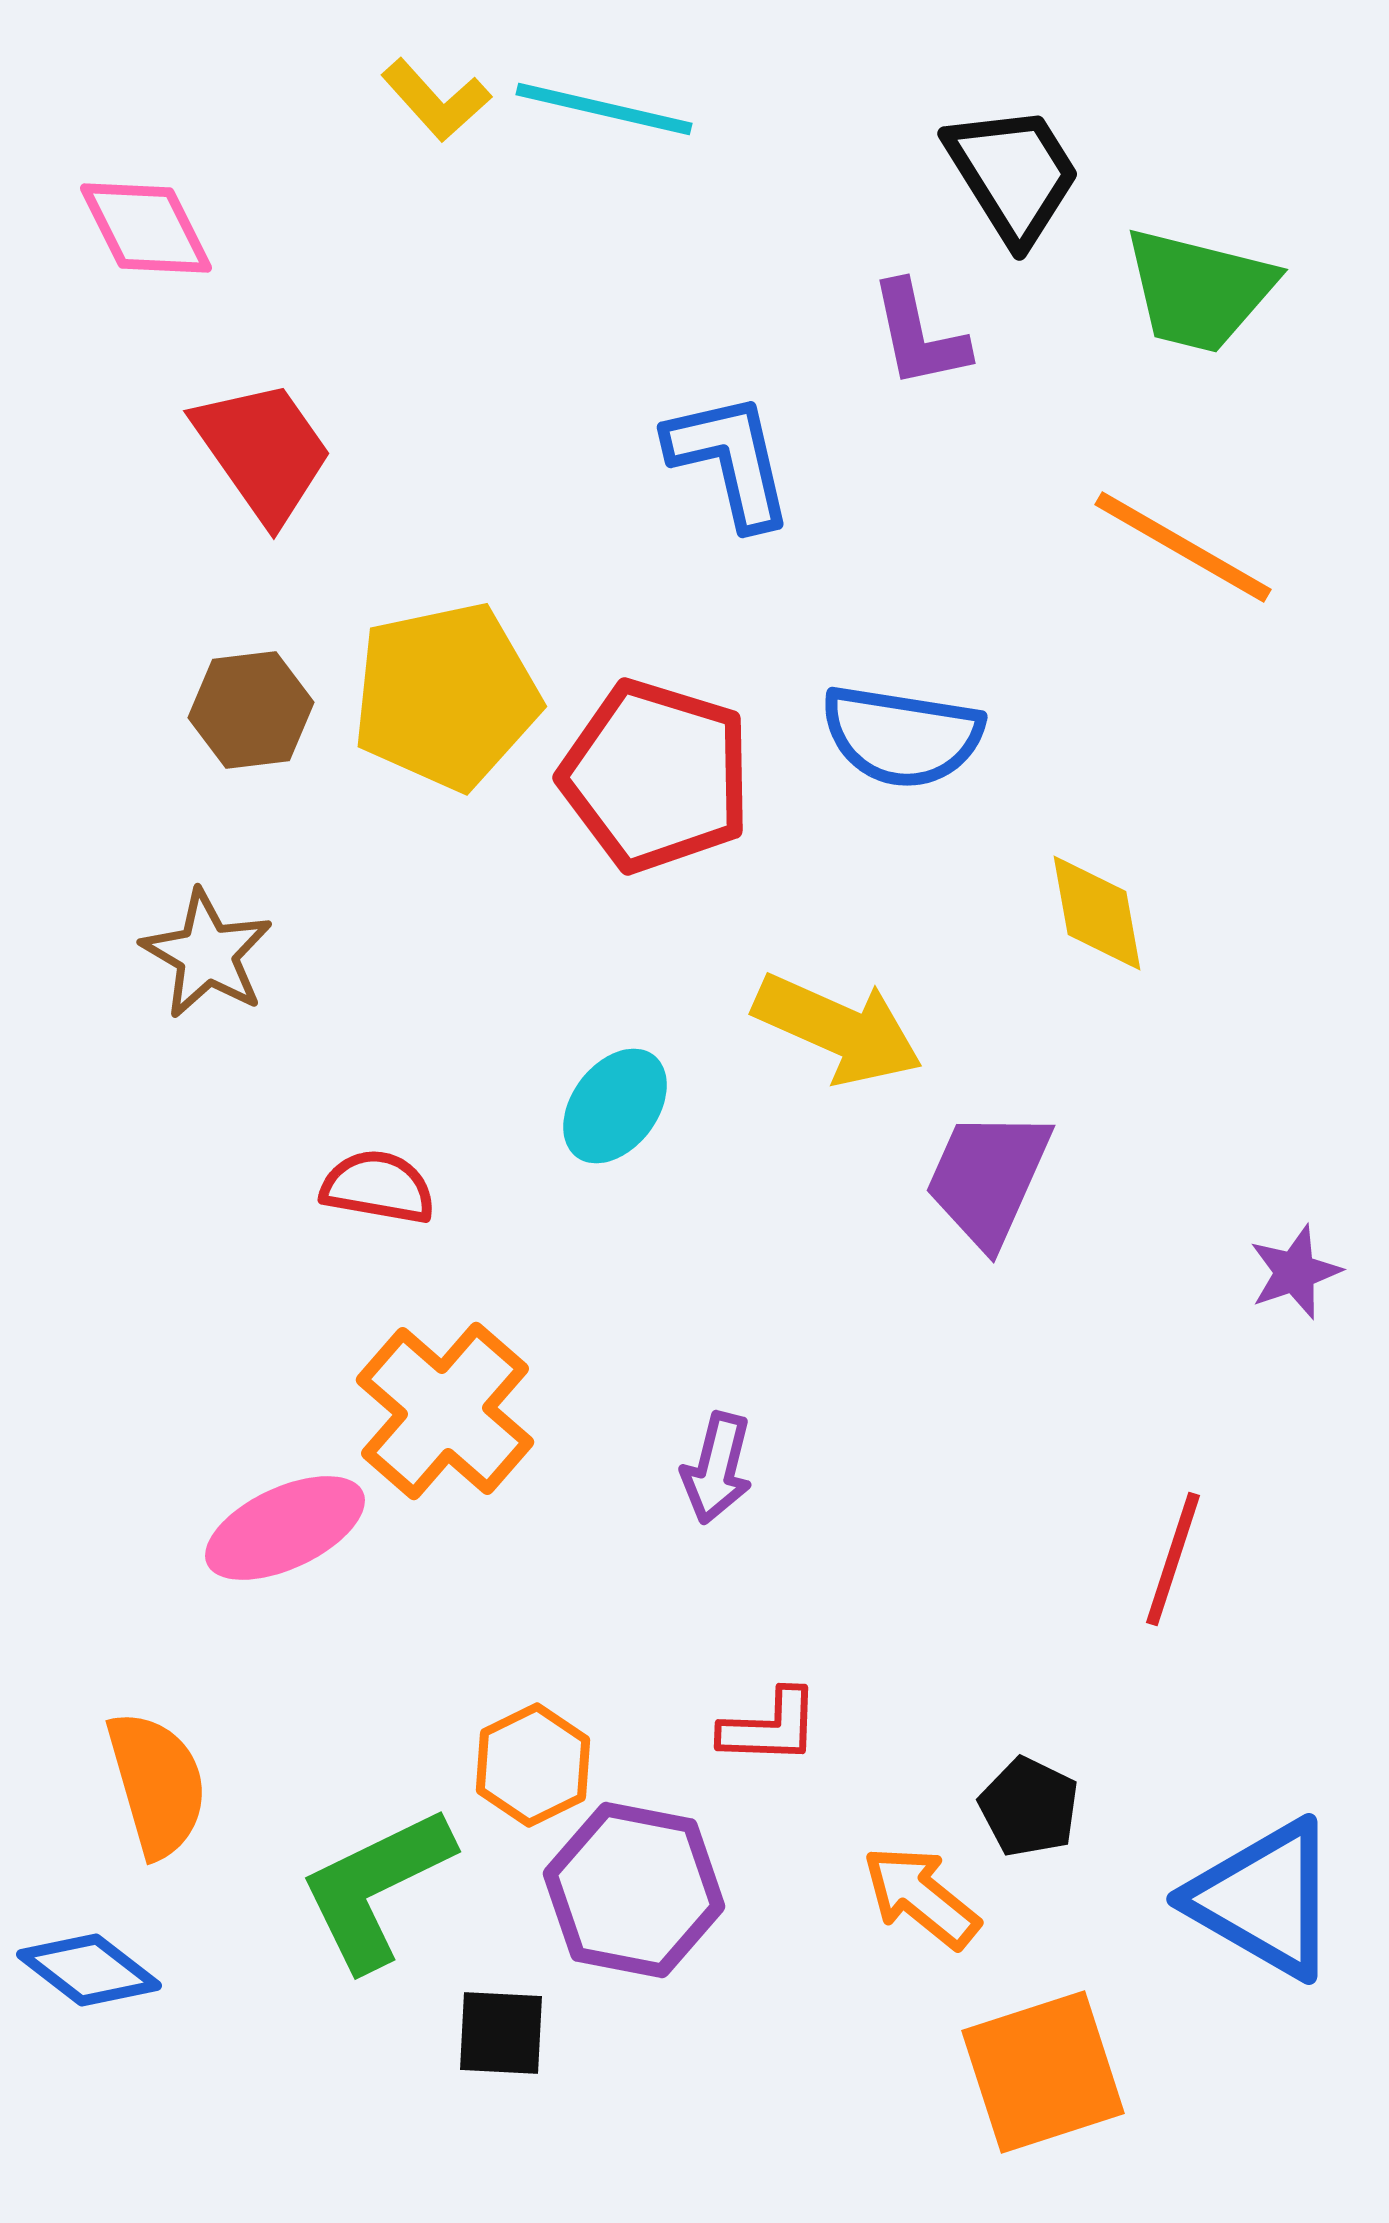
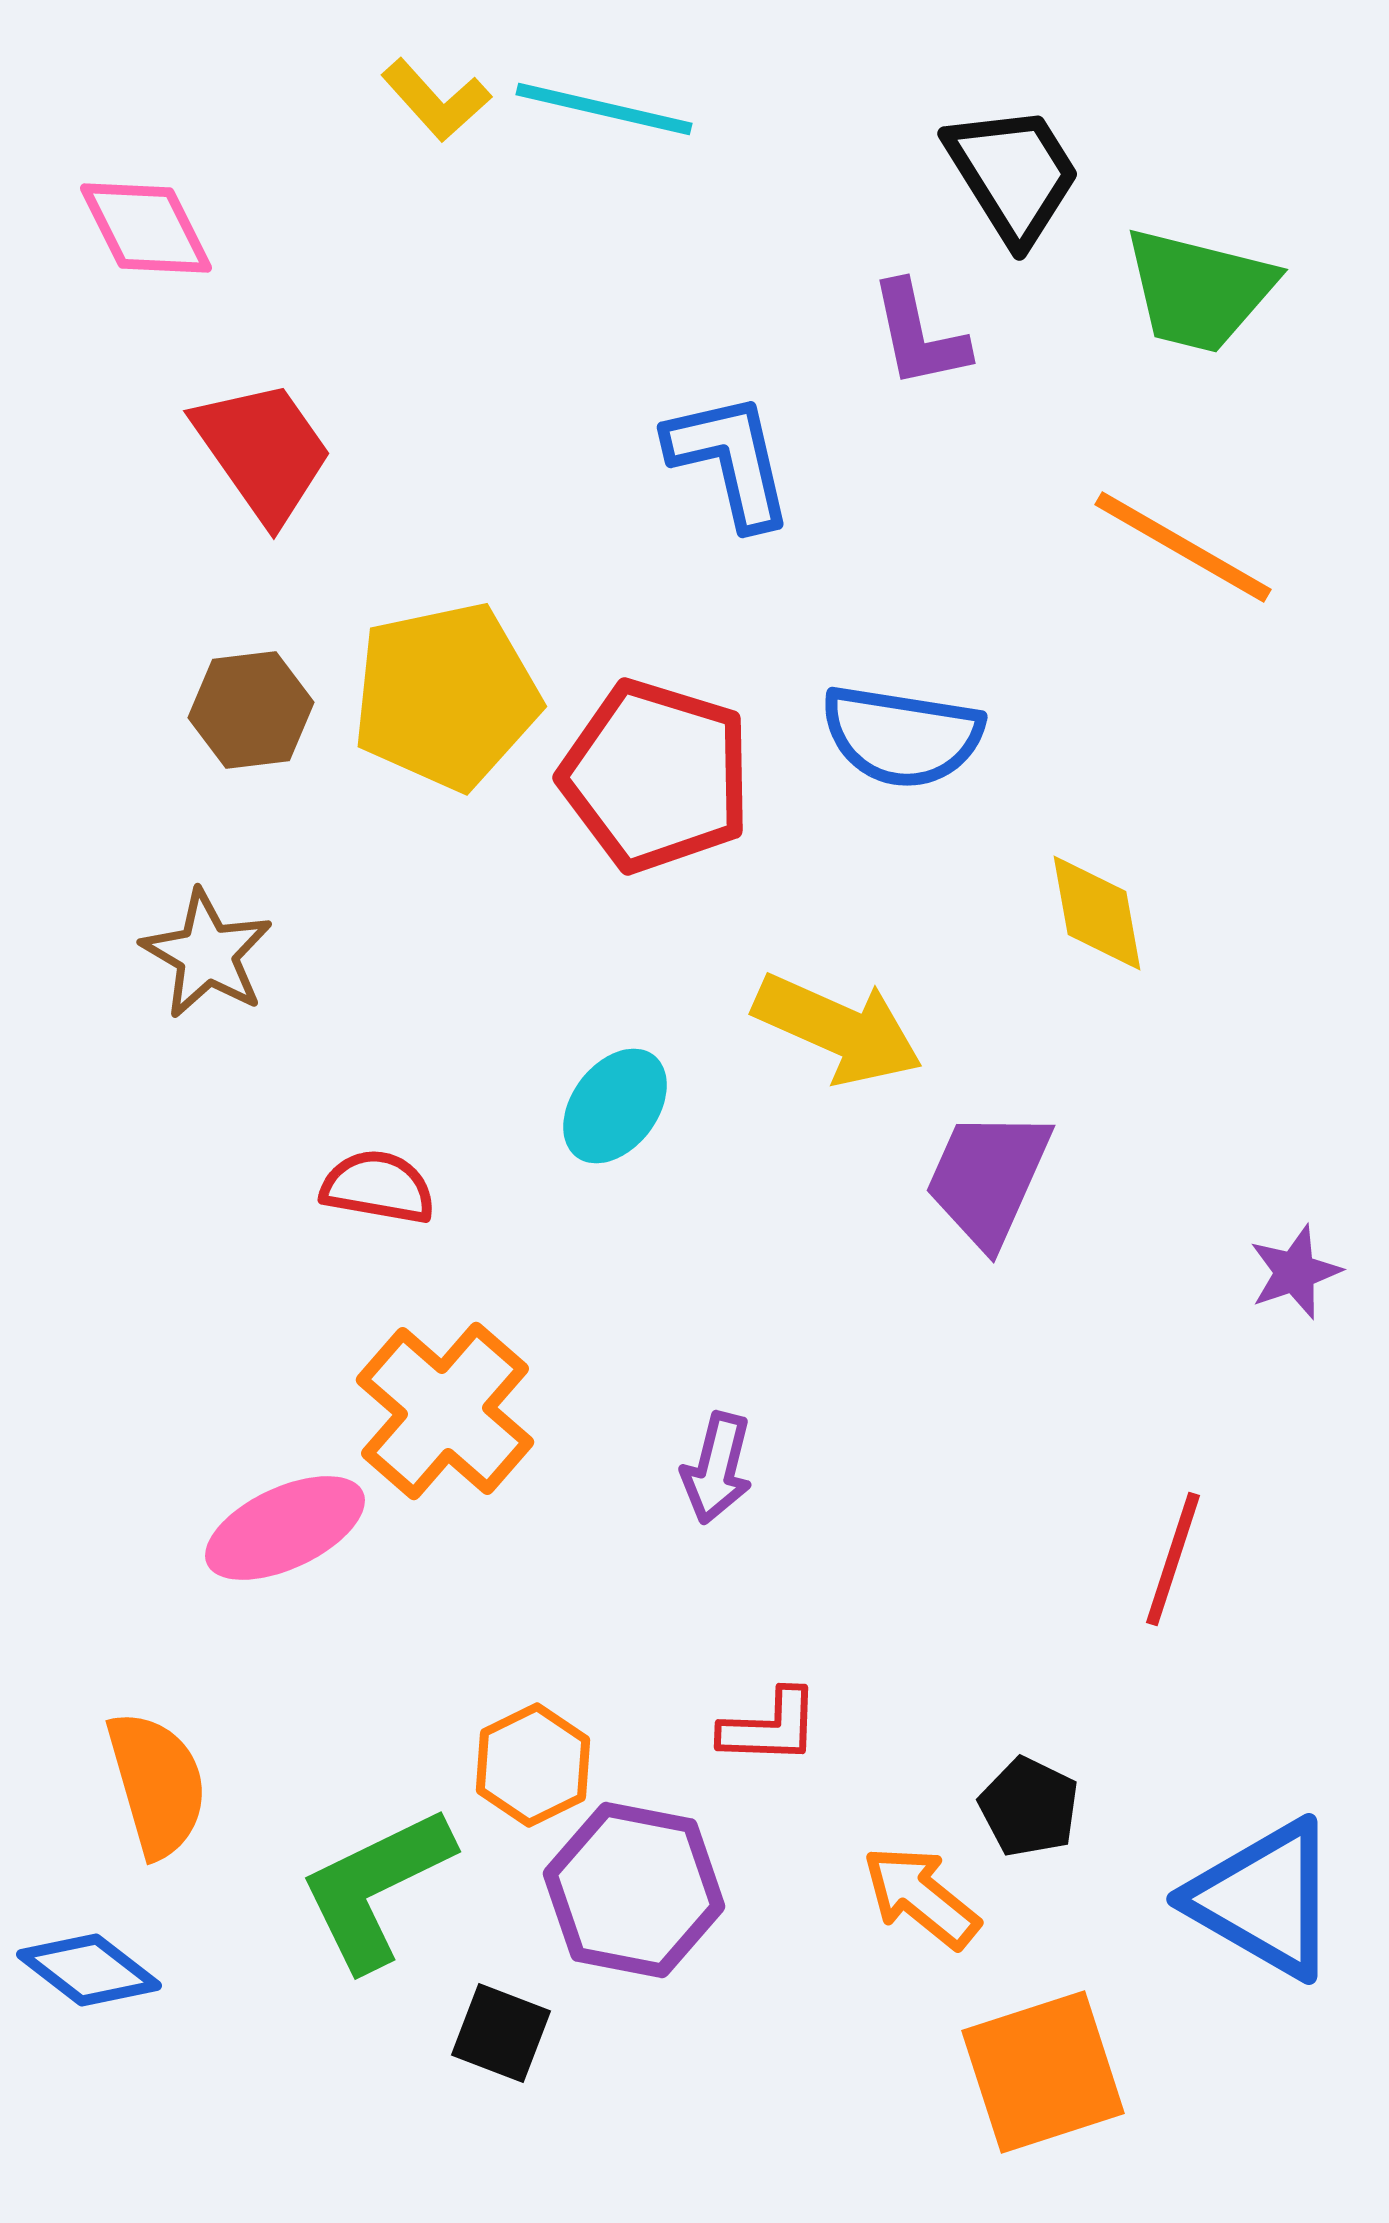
black square: rotated 18 degrees clockwise
